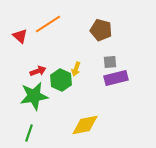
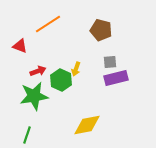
red triangle: moved 10 px down; rotated 21 degrees counterclockwise
yellow diamond: moved 2 px right
green line: moved 2 px left, 2 px down
